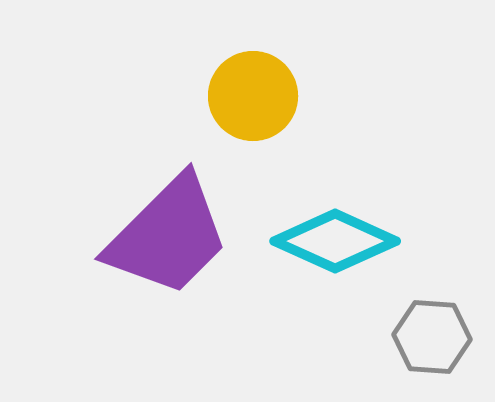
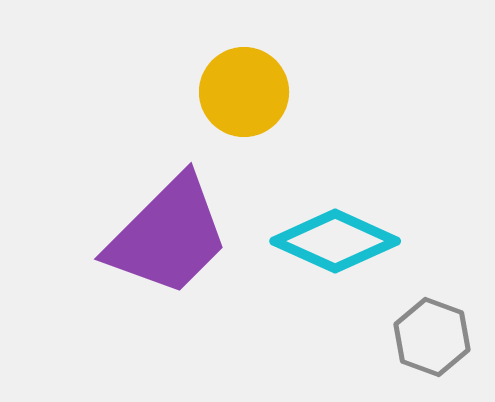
yellow circle: moved 9 px left, 4 px up
gray hexagon: rotated 16 degrees clockwise
